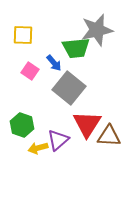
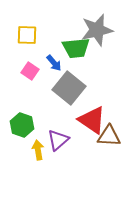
yellow square: moved 4 px right
red triangle: moved 5 px right, 4 px up; rotated 28 degrees counterclockwise
yellow arrow: moved 2 px down; rotated 96 degrees clockwise
